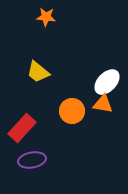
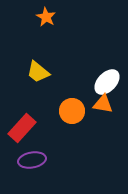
orange star: rotated 24 degrees clockwise
